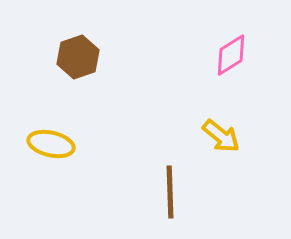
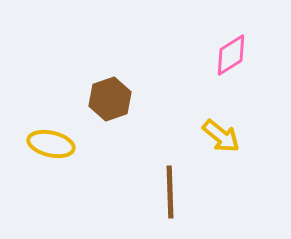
brown hexagon: moved 32 px right, 42 px down
